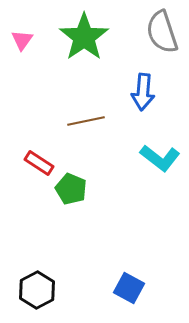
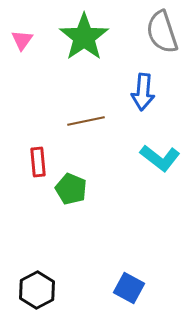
red rectangle: moved 1 px left, 1 px up; rotated 52 degrees clockwise
